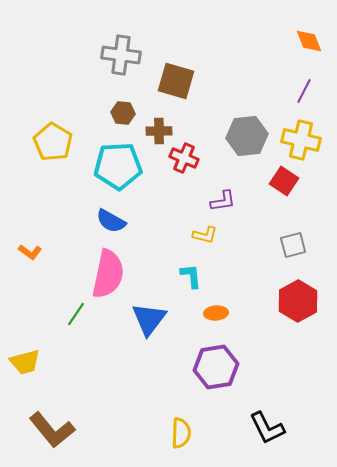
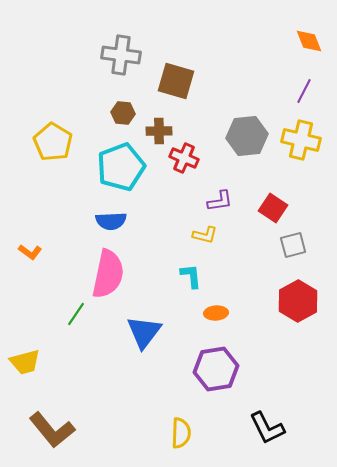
cyan pentagon: moved 3 px right, 1 px down; rotated 18 degrees counterclockwise
red square: moved 11 px left, 27 px down
purple L-shape: moved 3 px left
blue semicircle: rotated 32 degrees counterclockwise
blue triangle: moved 5 px left, 13 px down
purple hexagon: moved 2 px down
